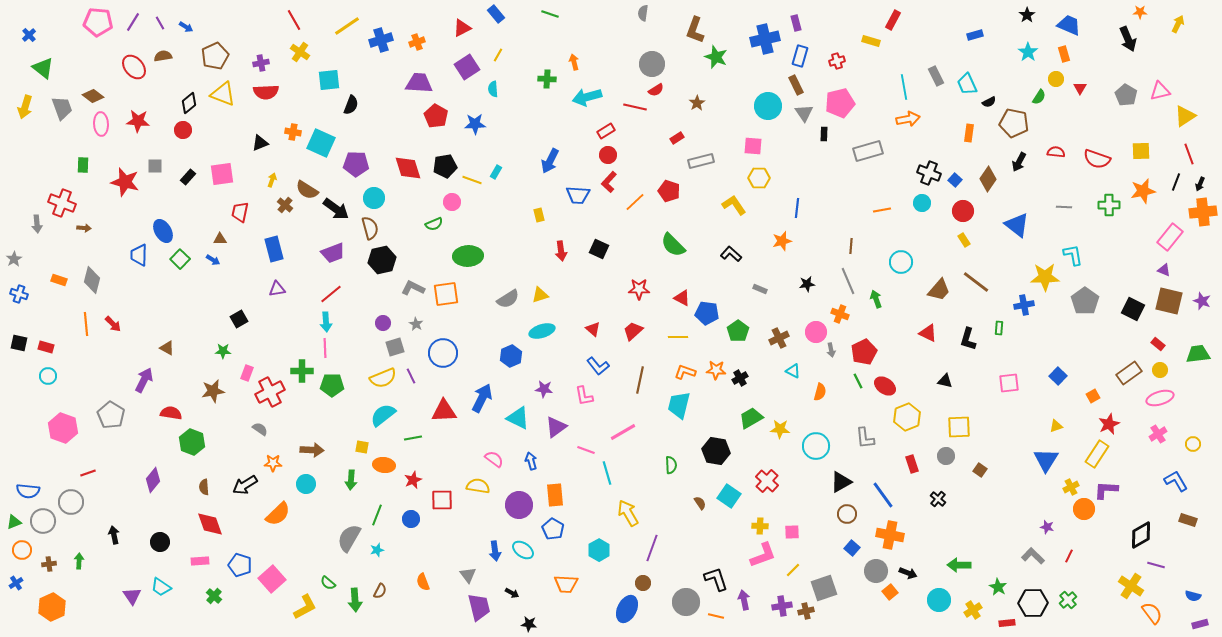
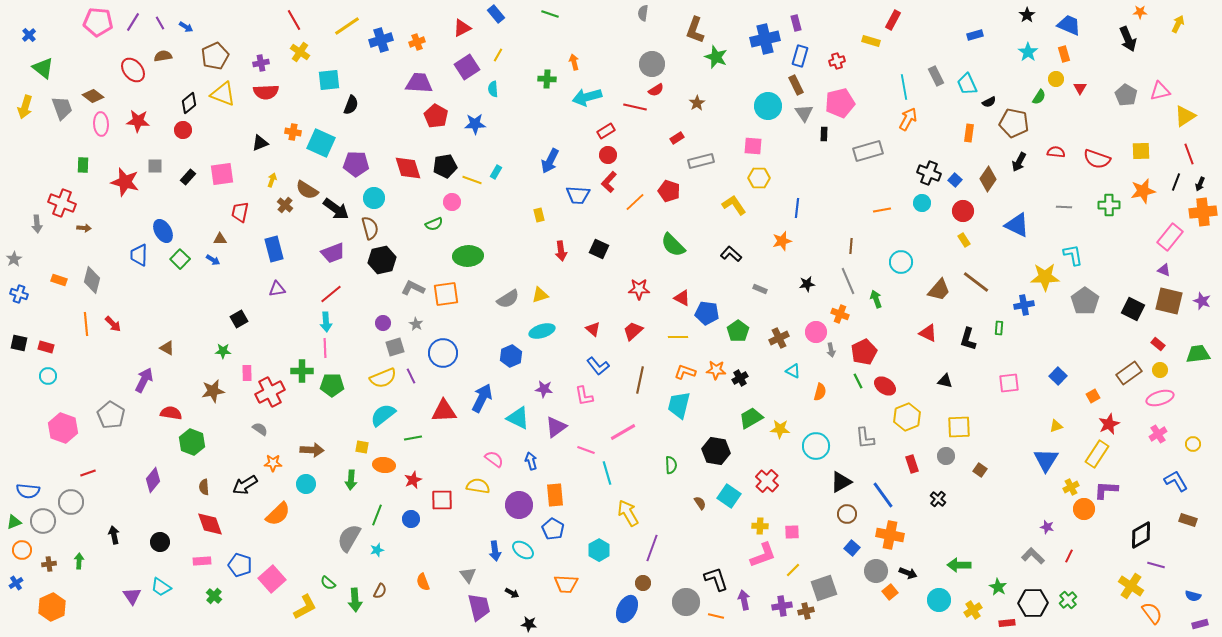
red ellipse at (134, 67): moved 1 px left, 3 px down
orange arrow at (908, 119): rotated 50 degrees counterclockwise
blue triangle at (1017, 225): rotated 12 degrees counterclockwise
pink rectangle at (247, 373): rotated 21 degrees counterclockwise
pink rectangle at (200, 561): moved 2 px right
